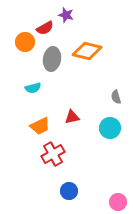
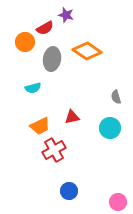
orange diamond: rotated 20 degrees clockwise
red cross: moved 1 px right, 4 px up
